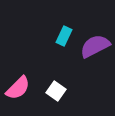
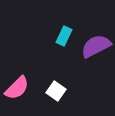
purple semicircle: moved 1 px right
pink semicircle: moved 1 px left
